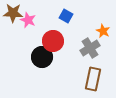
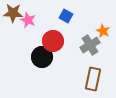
gray cross: moved 3 px up
